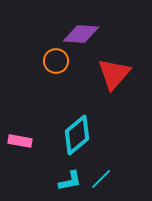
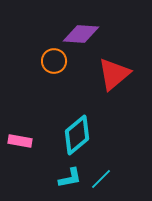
orange circle: moved 2 px left
red triangle: rotated 9 degrees clockwise
cyan L-shape: moved 3 px up
